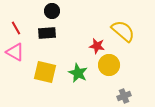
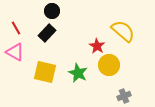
black rectangle: rotated 42 degrees counterclockwise
red star: rotated 21 degrees clockwise
